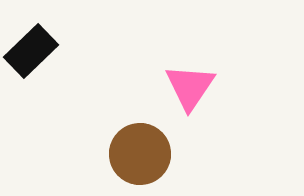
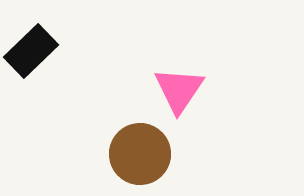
pink triangle: moved 11 px left, 3 px down
